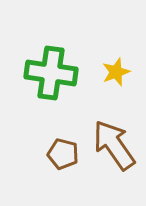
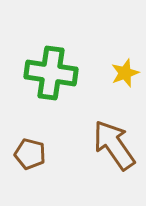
yellow star: moved 9 px right, 1 px down
brown pentagon: moved 33 px left
